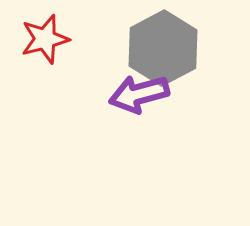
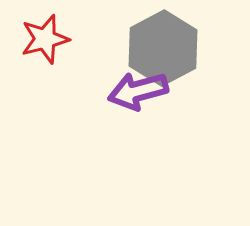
purple arrow: moved 1 px left, 3 px up
